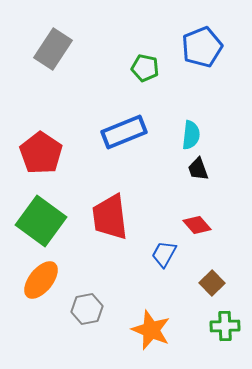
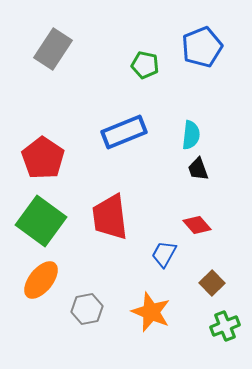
green pentagon: moved 3 px up
red pentagon: moved 2 px right, 5 px down
green cross: rotated 20 degrees counterclockwise
orange star: moved 18 px up
